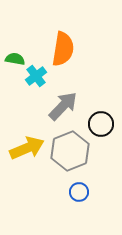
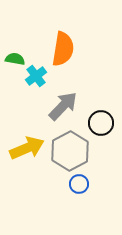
black circle: moved 1 px up
gray hexagon: rotated 6 degrees counterclockwise
blue circle: moved 8 px up
